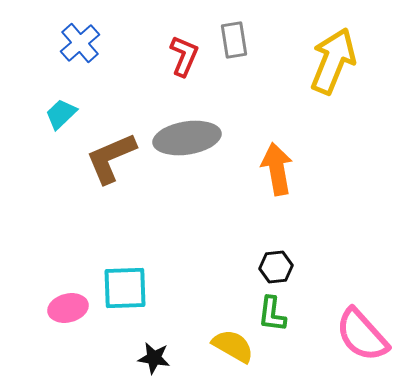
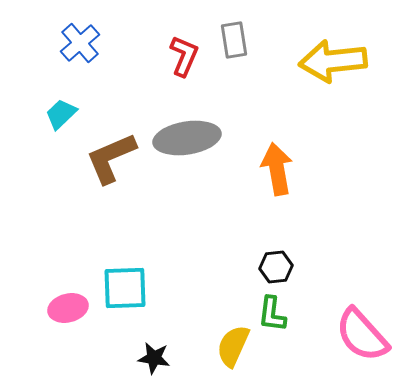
yellow arrow: rotated 118 degrees counterclockwise
yellow semicircle: rotated 96 degrees counterclockwise
